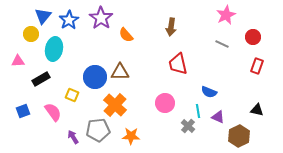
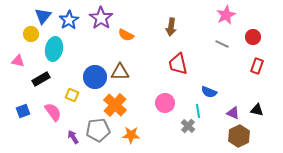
orange semicircle: rotated 21 degrees counterclockwise
pink triangle: rotated 16 degrees clockwise
purple triangle: moved 15 px right, 4 px up
orange star: moved 1 px up
